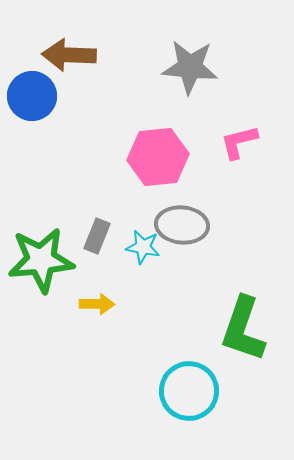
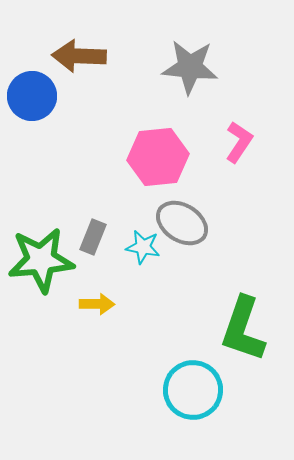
brown arrow: moved 10 px right, 1 px down
pink L-shape: rotated 138 degrees clockwise
gray ellipse: moved 2 px up; rotated 27 degrees clockwise
gray rectangle: moved 4 px left, 1 px down
cyan circle: moved 4 px right, 1 px up
